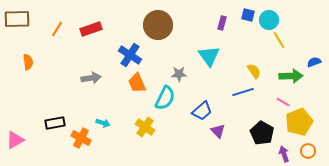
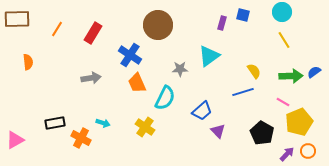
blue square: moved 5 px left
cyan circle: moved 13 px right, 8 px up
red rectangle: moved 2 px right, 4 px down; rotated 40 degrees counterclockwise
yellow line: moved 5 px right
cyan triangle: rotated 30 degrees clockwise
blue semicircle: moved 10 px down; rotated 16 degrees counterclockwise
gray star: moved 1 px right, 5 px up
purple arrow: moved 3 px right; rotated 63 degrees clockwise
